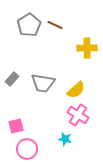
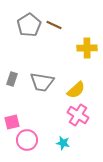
brown line: moved 1 px left
gray rectangle: rotated 24 degrees counterclockwise
gray trapezoid: moved 1 px left, 1 px up
pink square: moved 4 px left, 4 px up
cyan star: moved 2 px left, 4 px down
pink circle: moved 9 px up
